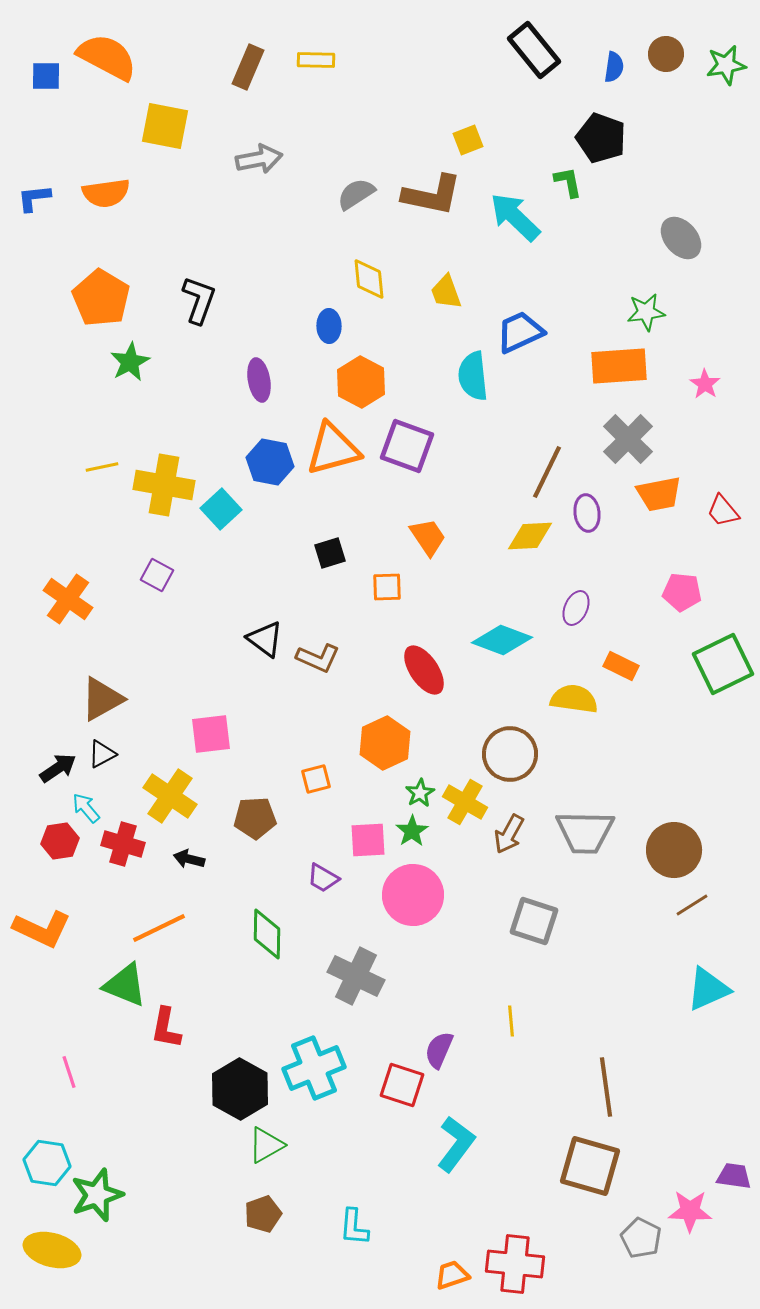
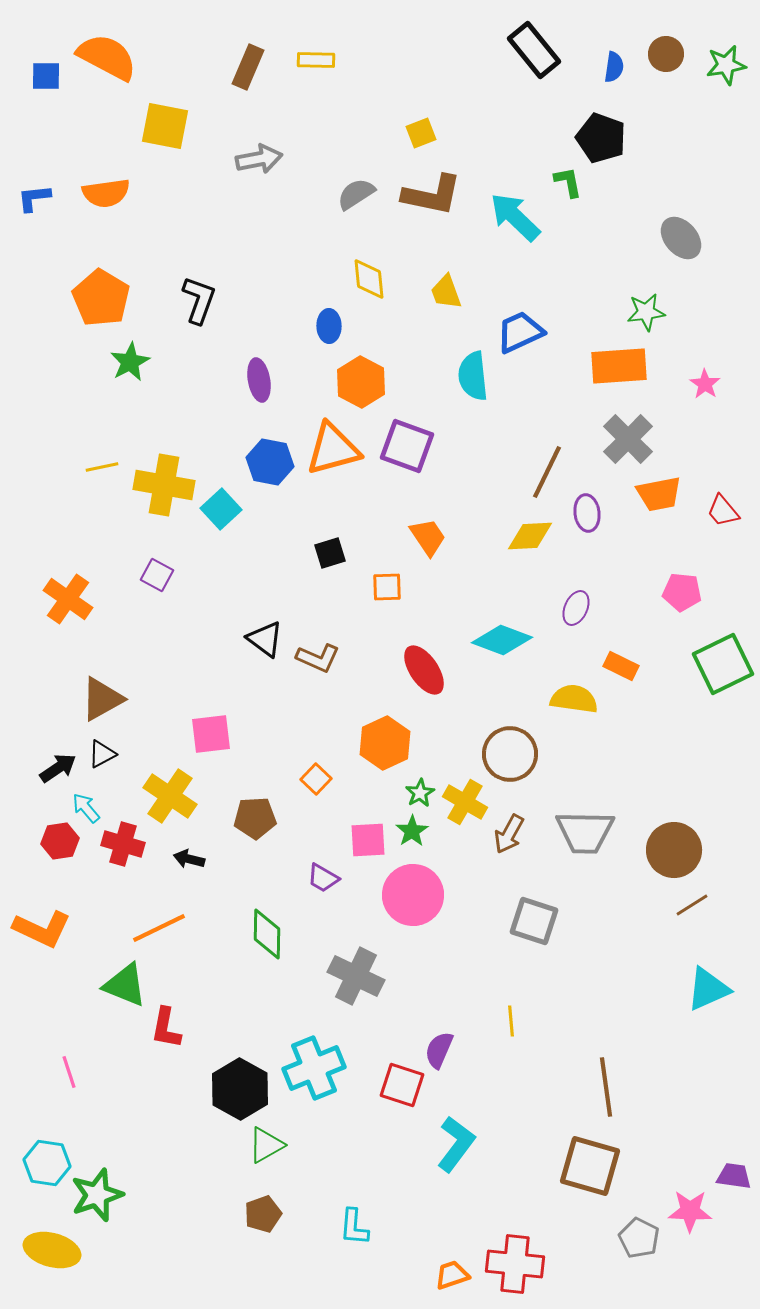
yellow square at (468, 140): moved 47 px left, 7 px up
orange square at (316, 779): rotated 32 degrees counterclockwise
gray pentagon at (641, 1238): moved 2 px left
